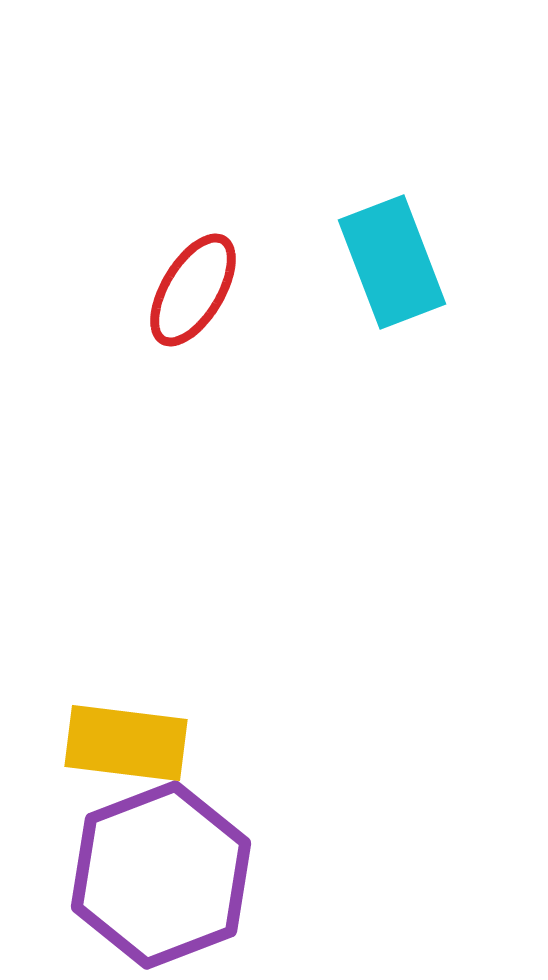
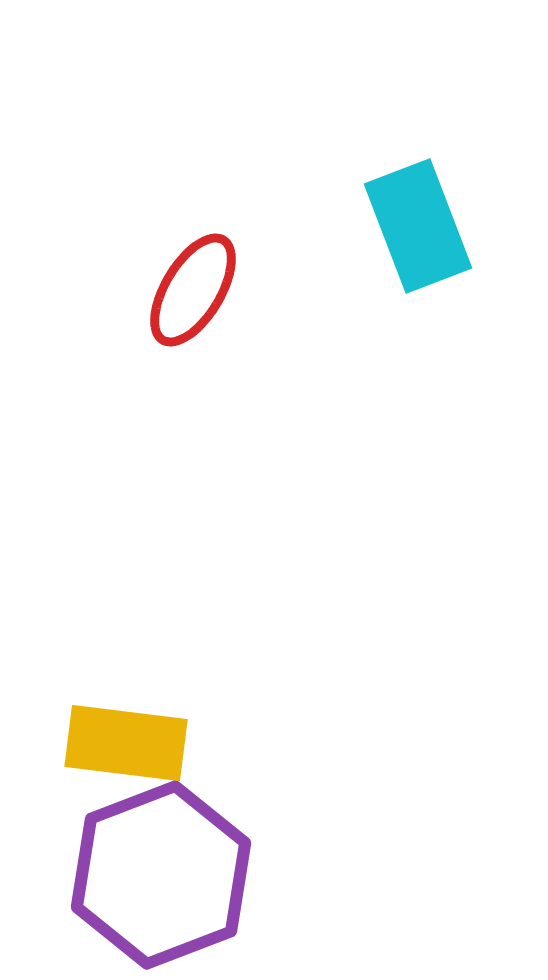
cyan rectangle: moved 26 px right, 36 px up
